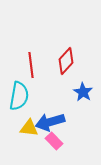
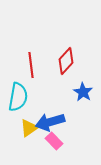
cyan semicircle: moved 1 px left, 1 px down
yellow triangle: rotated 42 degrees counterclockwise
